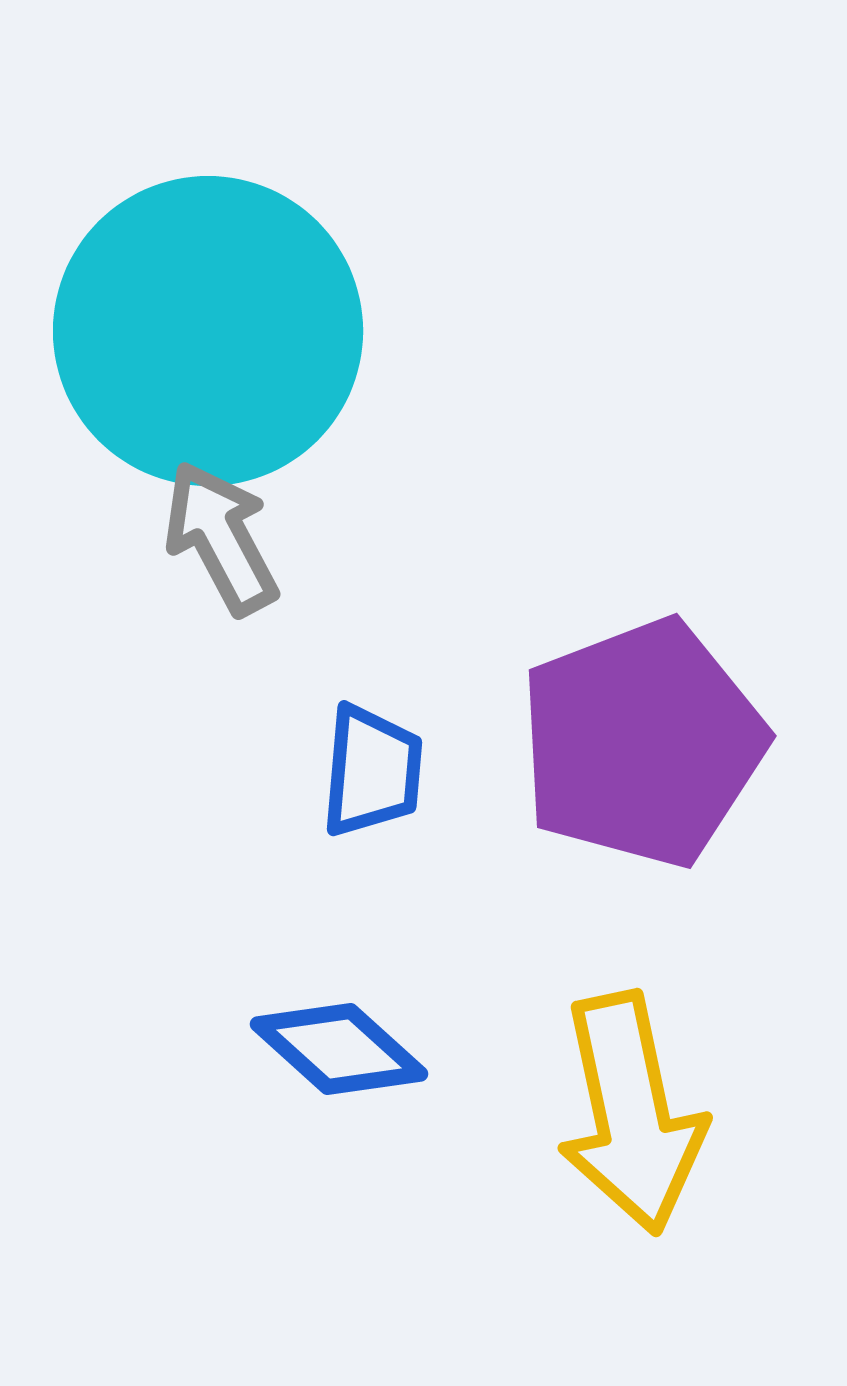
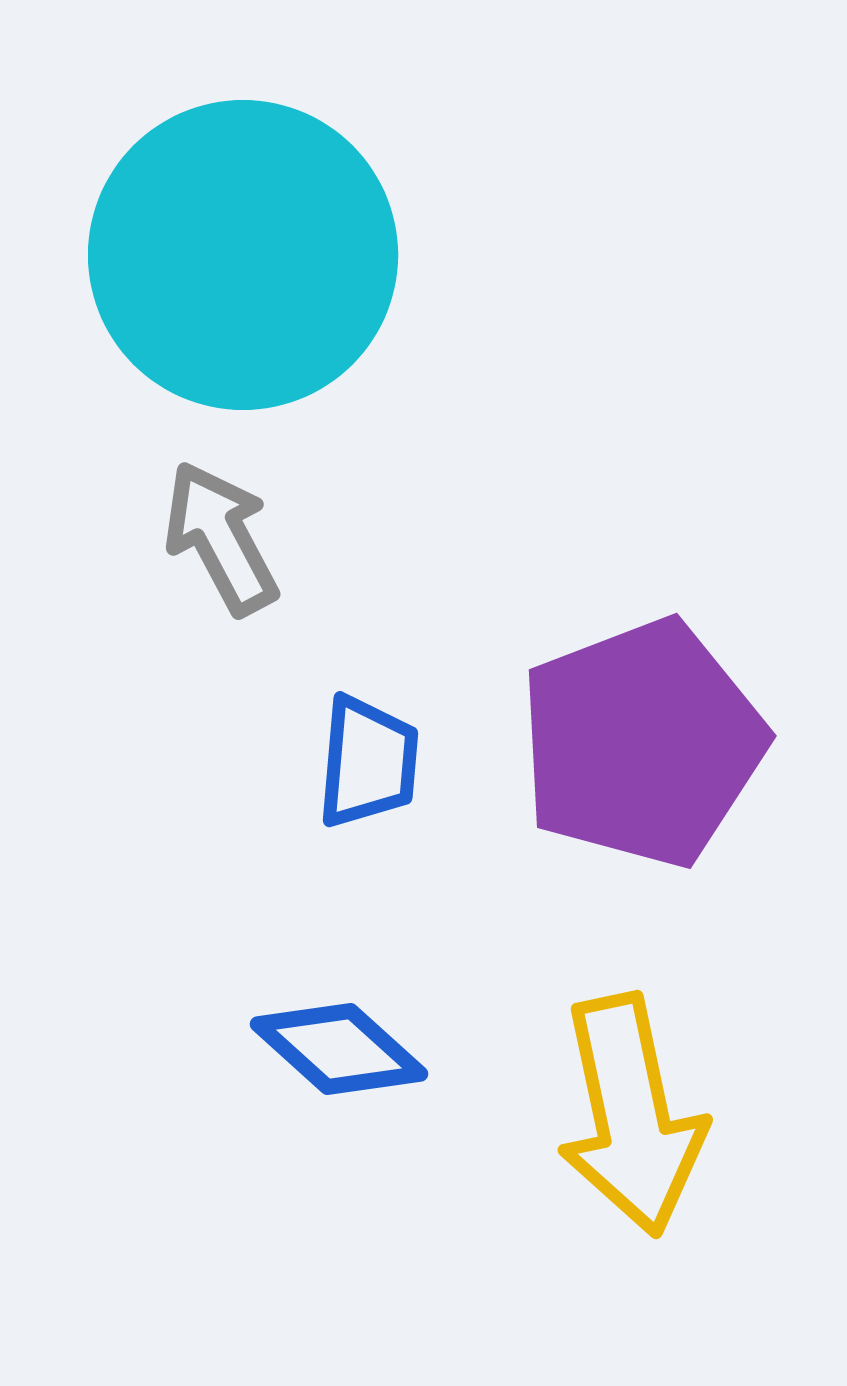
cyan circle: moved 35 px right, 76 px up
blue trapezoid: moved 4 px left, 9 px up
yellow arrow: moved 2 px down
